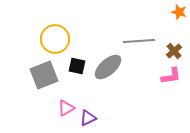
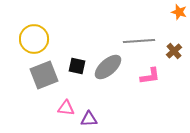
yellow circle: moved 21 px left
pink L-shape: moved 21 px left
pink triangle: rotated 36 degrees clockwise
purple triangle: moved 1 px right, 1 px down; rotated 24 degrees clockwise
